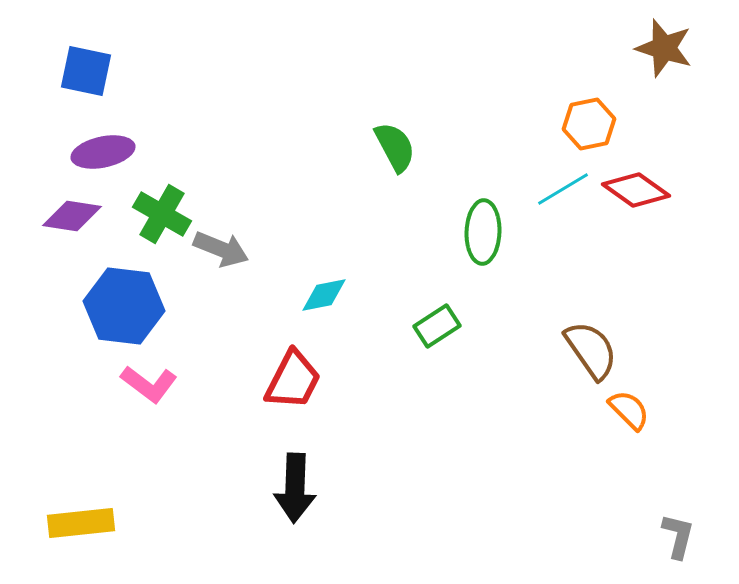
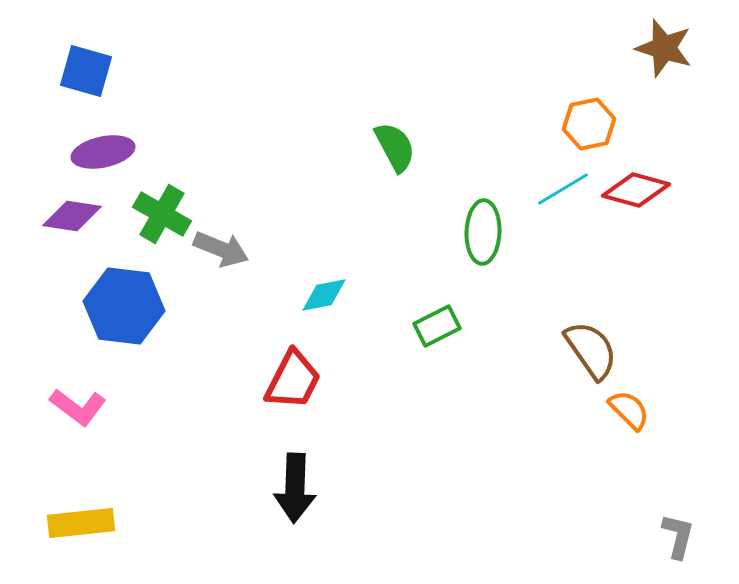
blue square: rotated 4 degrees clockwise
red diamond: rotated 20 degrees counterclockwise
green rectangle: rotated 6 degrees clockwise
pink L-shape: moved 71 px left, 23 px down
